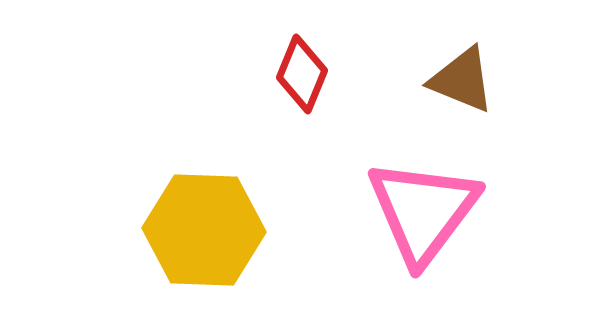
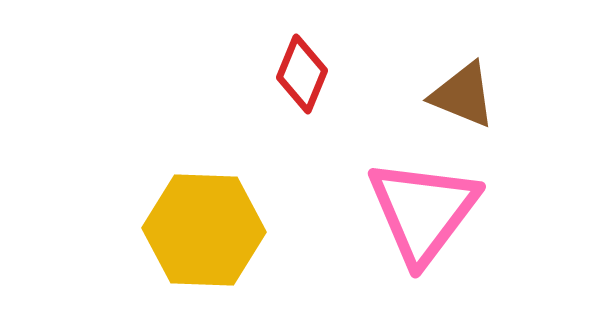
brown triangle: moved 1 px right, 15 px down
